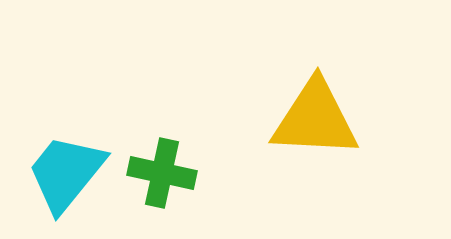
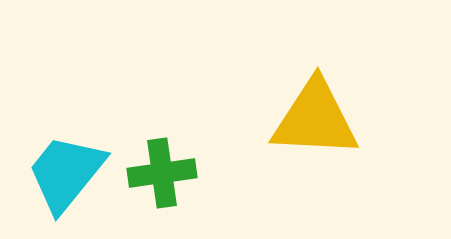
green cross: rotated 20 degrees counterclockwise
